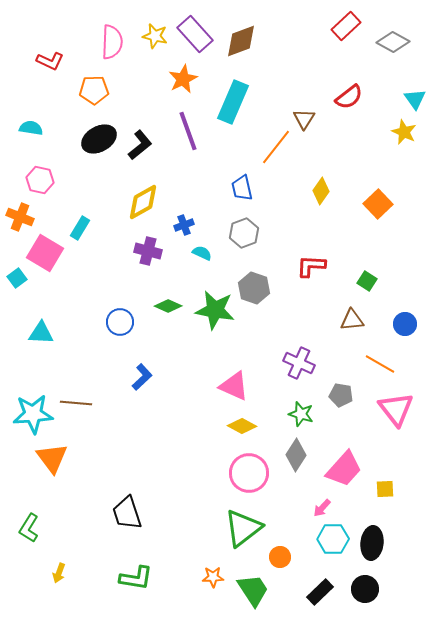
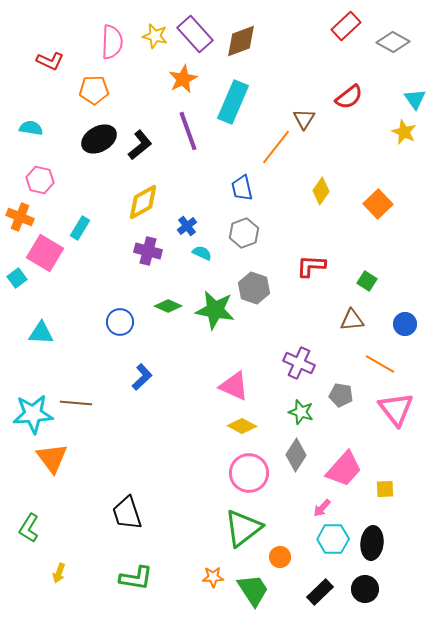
blue cross at (184, 225): moved 3 px right, 1 px down; rotated 18 degrees counterclockwise
green star at (301, 414): moved 2 px up
